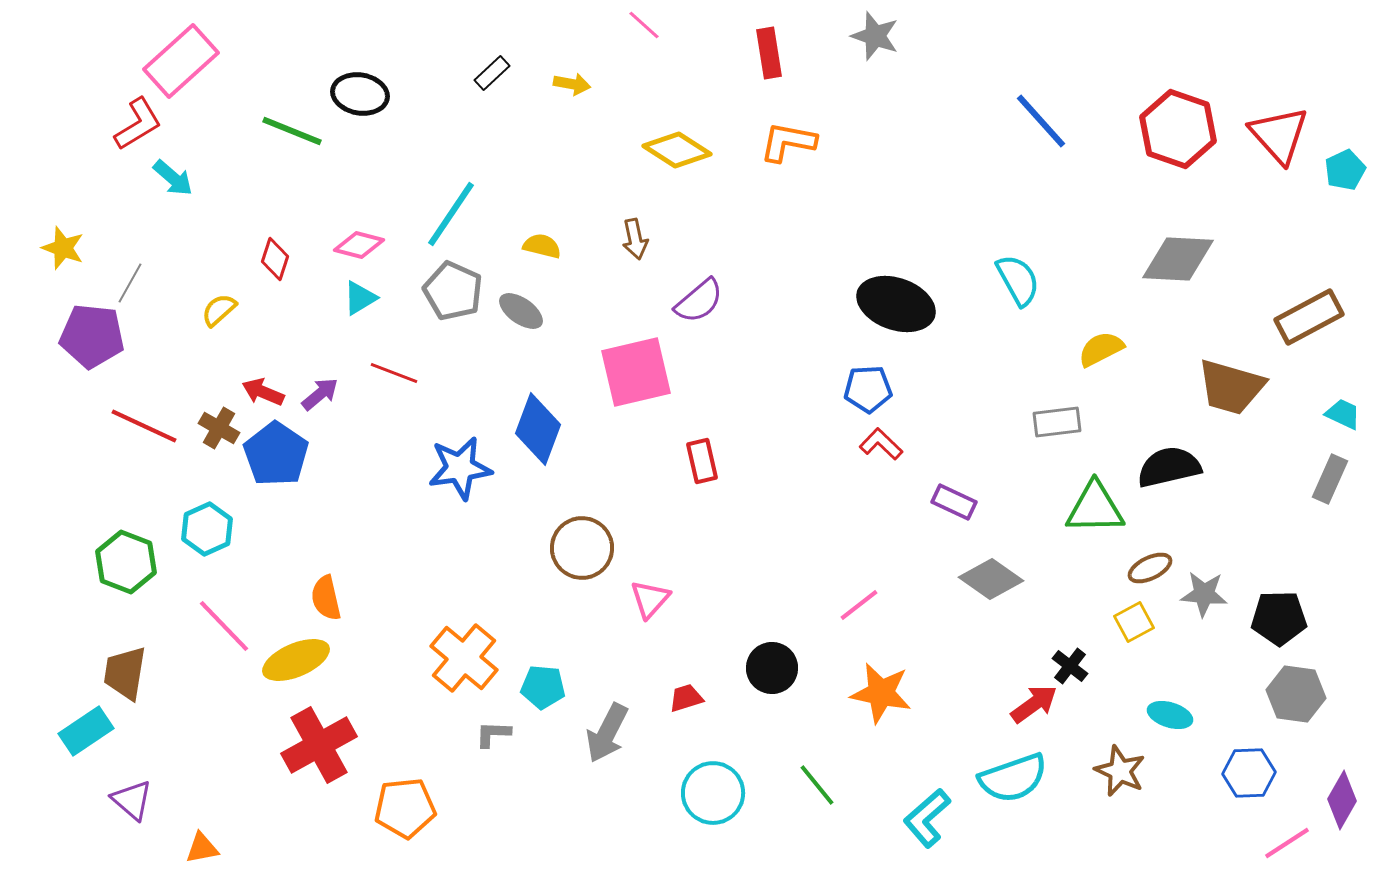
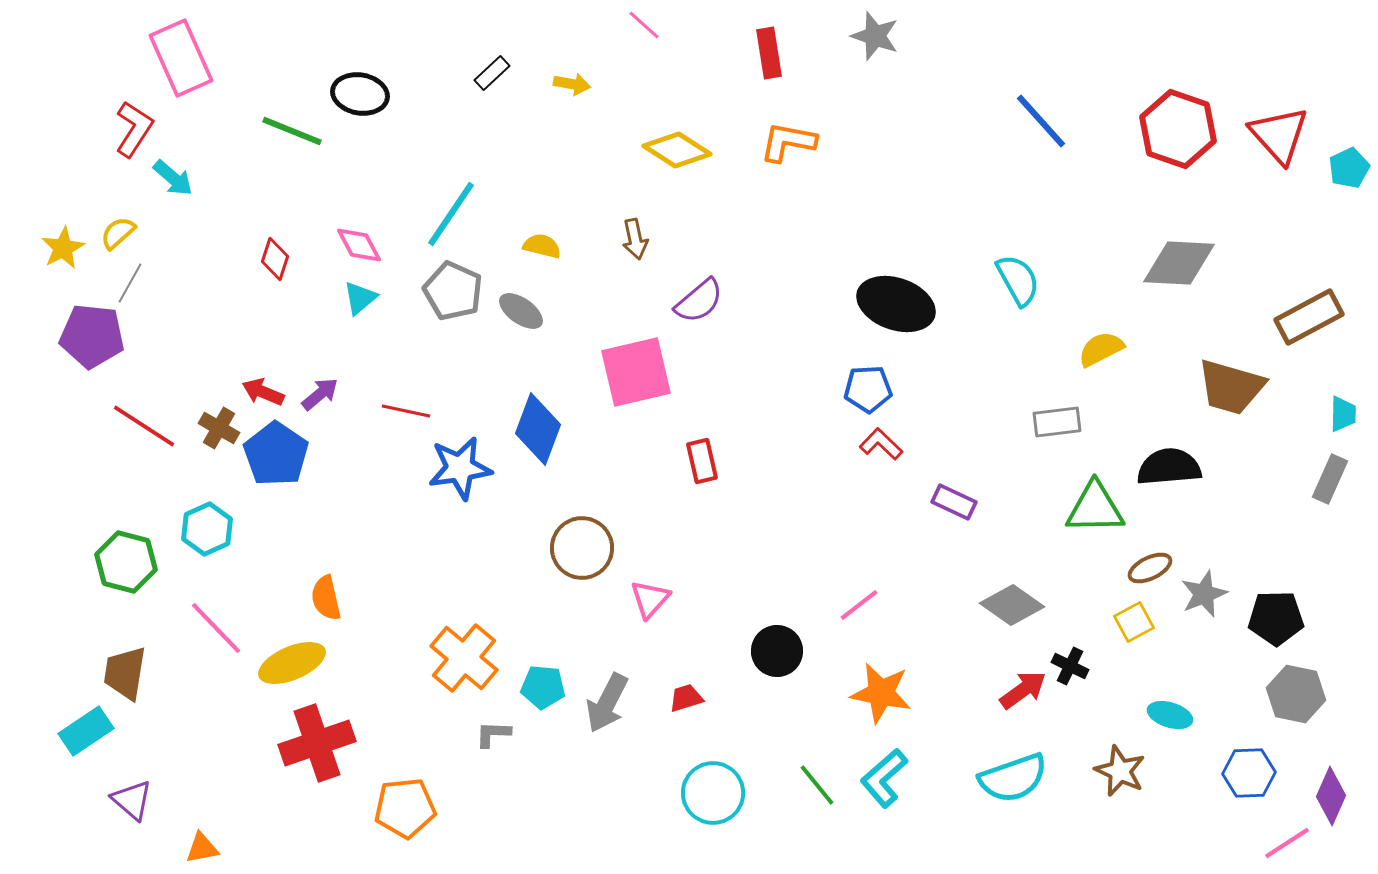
pink rectangle at (181, 61): moved 3 px up; rotated 72 degrees counterclockwise
red L-shape at (138, 124): moved 4 px left, 5 px down; rotated 26 degrees counterclockwise
cyan pentagon at (1345, 170): moved 4 px right, 2 px up
pink diamond at (359, 245): rotated 48 degrees clockwise
yellow star at (63, 248): rotated 24 degrees clockwise
gray diamond at (1178, 259): moved 1 px right, 4 px down
cyan triangle at (360, 298): rotated 9 degrees counterclockwise
yellow semicircle at (219, 310): moved 101 px left, 77 px up
red line at (394, 373): moved 12 px right, 38 px down; rotated 9 degrees counterclockwise
cyan trapezoid at (1343, 414): rotated 66 degrees clockwise
red line at (144, 426): rotated 8 degrees clockwise
black semicircle at (1169, 467): rotated 8 degrees clockwise
green hexagon at (126, 562): rotated 6 degrees counterclockwise
gray diamond at (991, 579): moved 21 px right, 26 px down
gray star at (1204, 594): rotated 27 degrees counterclockwise
black pentagon at (1279, 618): moved 3 px left
pink line at (224, 626): moved 8 px left, 2 px down
yellow ellipse at (296, 660): moved 4 px left, 3 px down
black cross at (1070, 666): rotated 12 degrees counterclockwise
black circle at (772, 668): moved 5 px right, 17 px up
gray hexagon at (1296, 694): rotated 4 degrees clockwise
red arrow at (1034, 704): moved 11 px left, 14 px up
gray arrow at (607, 733): moved 30 px up
red cross at (319, 745): moved 2 px left, 2 px up; rotated 10 degrees clockwise
purple diamond at (1342, 800): moved 11 px left, 4 px up; rotated 6 degrees counterclockwise
cyan L-shape at (927, 818): moved 43 px left, 40 px up
